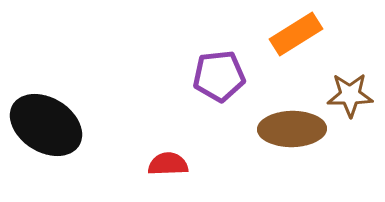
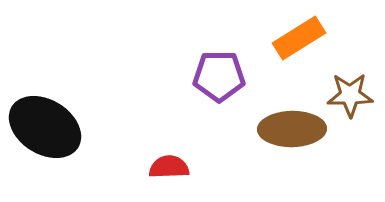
orange rectangle: moved 3 px right, 4 px down
purple pentagon: rotated 6 degrees clockwise
black ellipse: moved 1 px left, 2 px down
red semicircle: moved 1 px right, 3 px down
